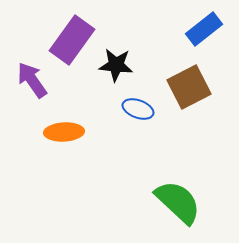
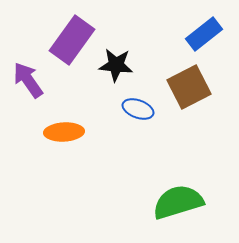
blue rectangle: moved 5 px down
purple arrow: moved 4 px left
green semicircle: rotated 60 degrees counterclockwise
